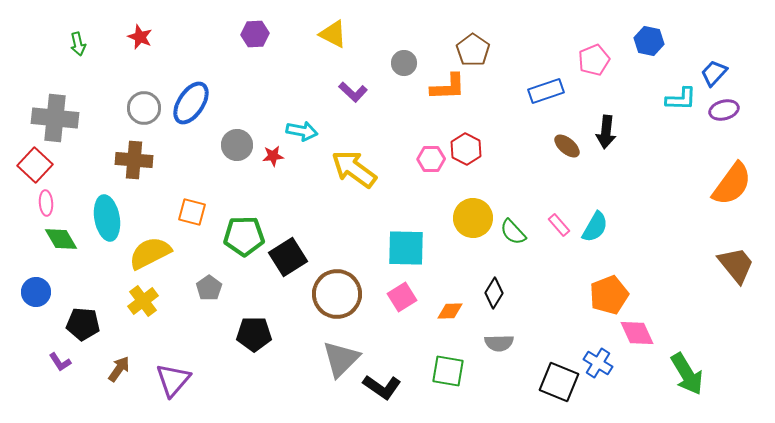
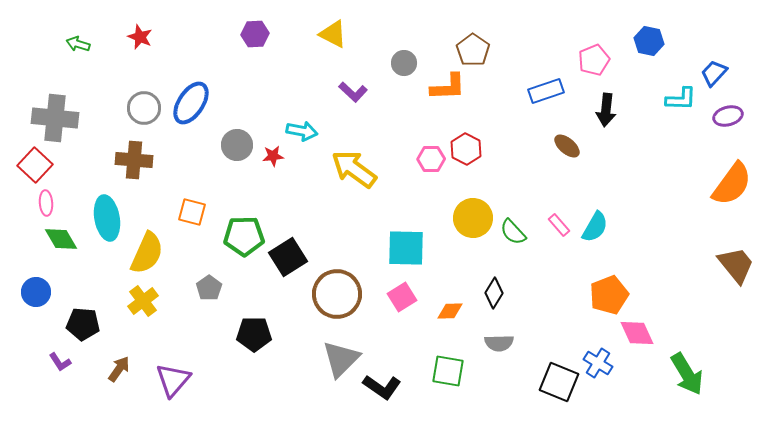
green arrow at (78, 44): rotated 120 degrees clockwise
purple ellipse at (724, 110): moved 4 px right, 6 px down
black arrow at (606, 132): moved 22 px up
yellow semicircle at (150, 253): moved 3 px left; rotated 141 degrees clockwise
